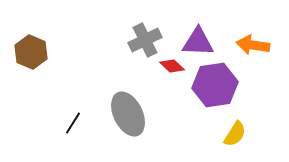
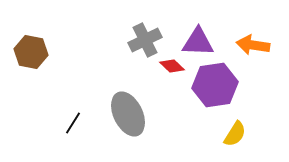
brown hexagon: rotated 12 degrees counterclockwise
